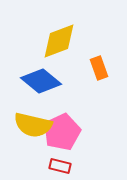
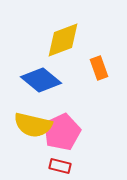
yellow diamond: moved 4 px right, 1 px up
blue diamond: moved 1 px up
